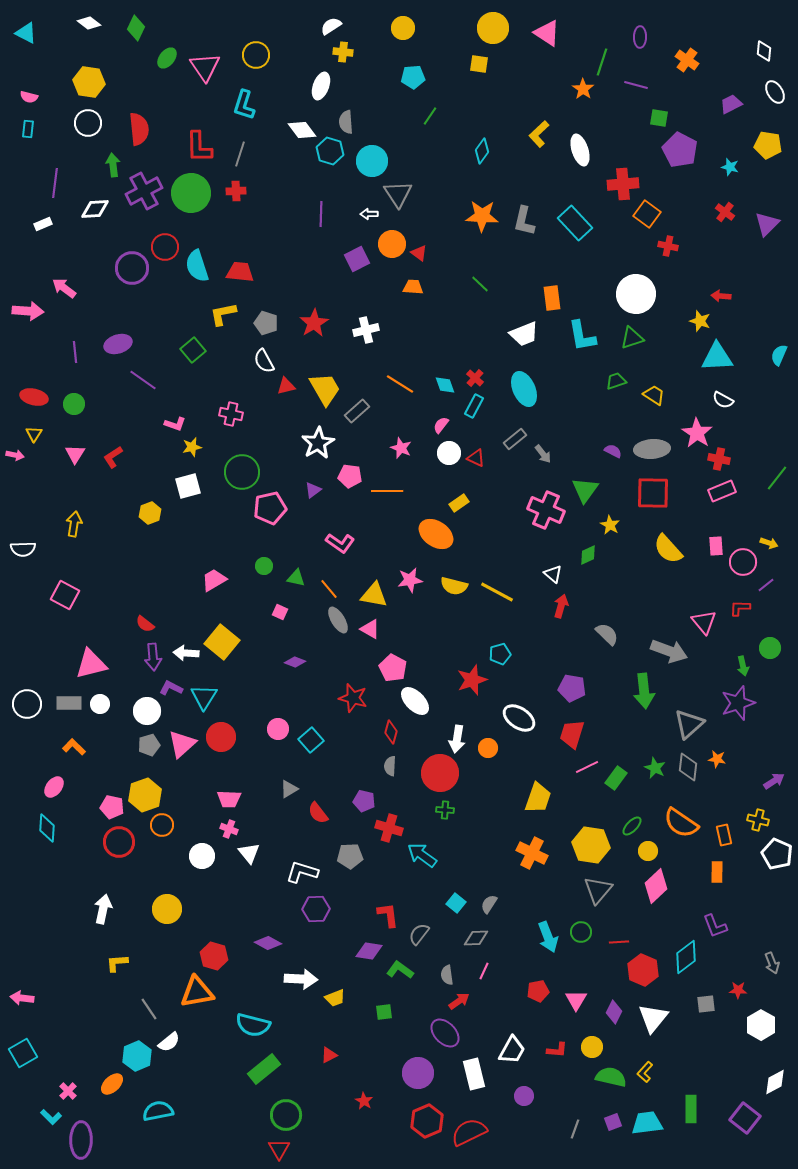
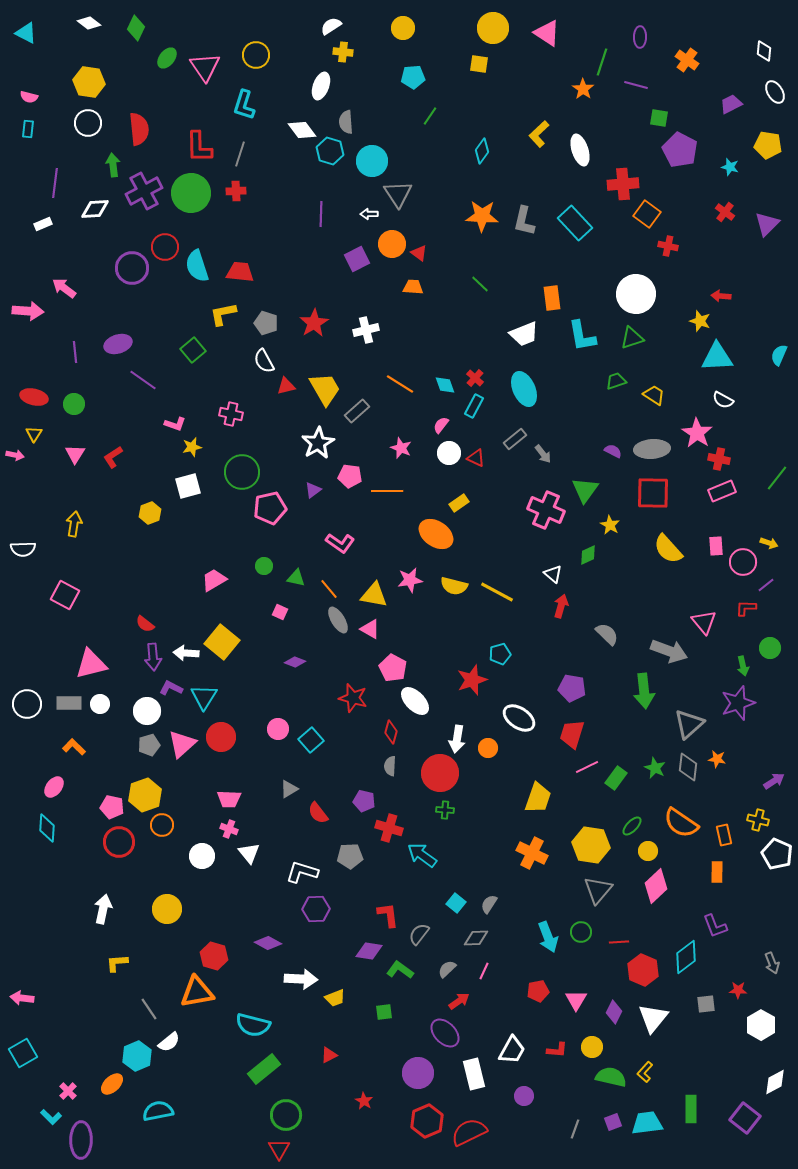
red L-shape at (740, 608): moved 6 px right
gray semicircle at (447, 975): moved 6 px up; rotated 54 degrees clockwise
